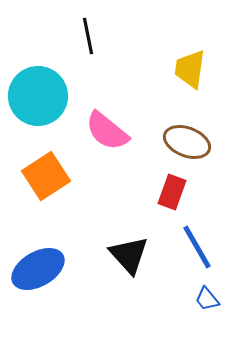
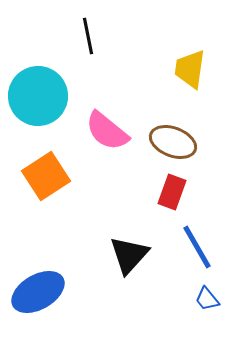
brown ellipse: moved 14 px left
black triangle: rotated 24 degrees clockwise
blue ellipse: moved 23 px down
